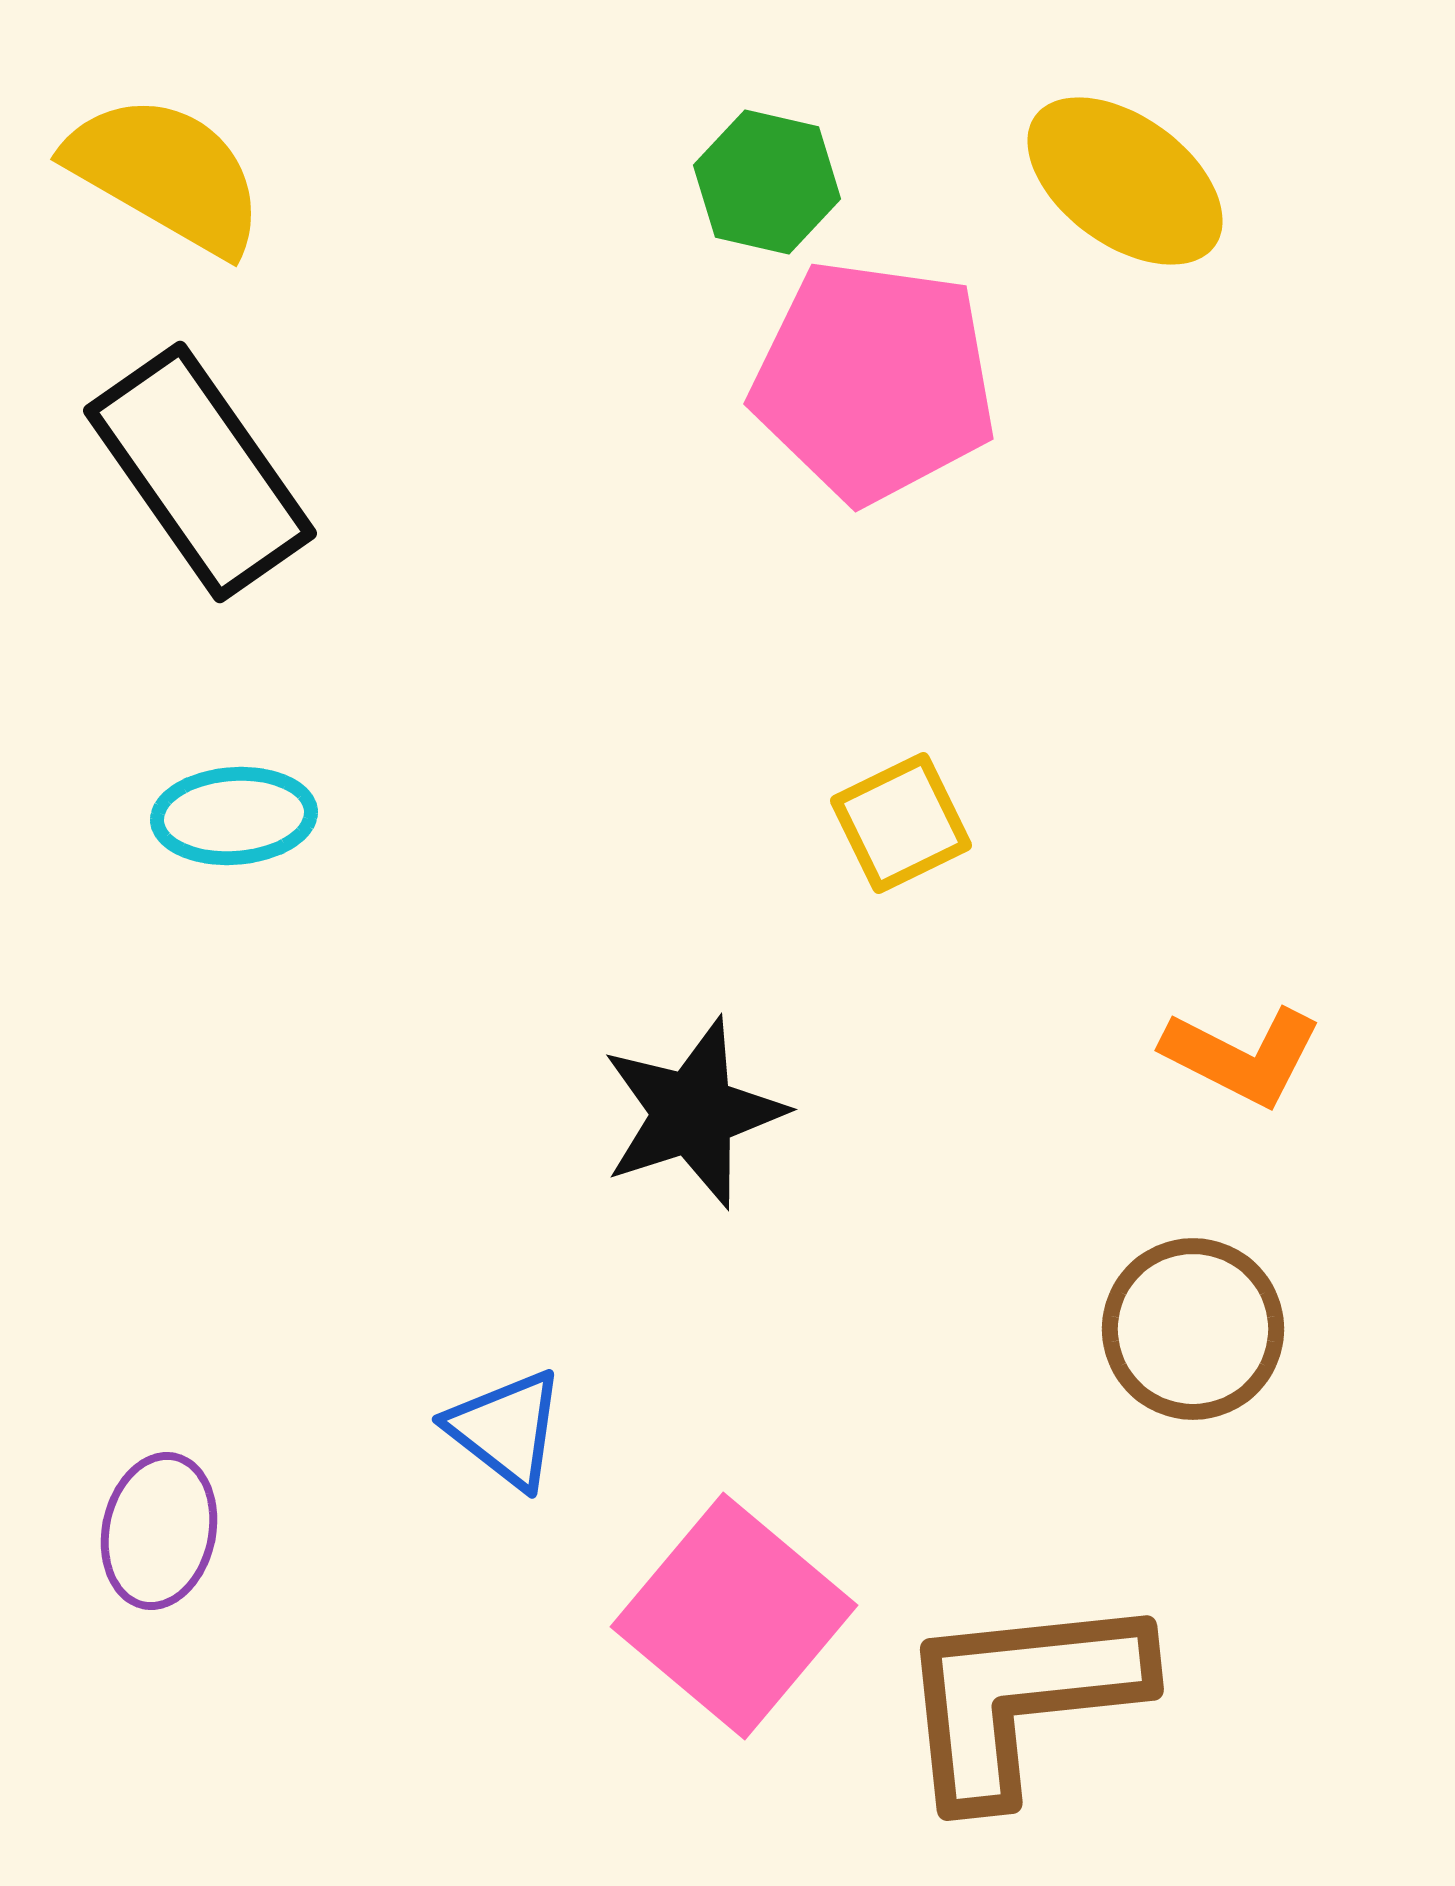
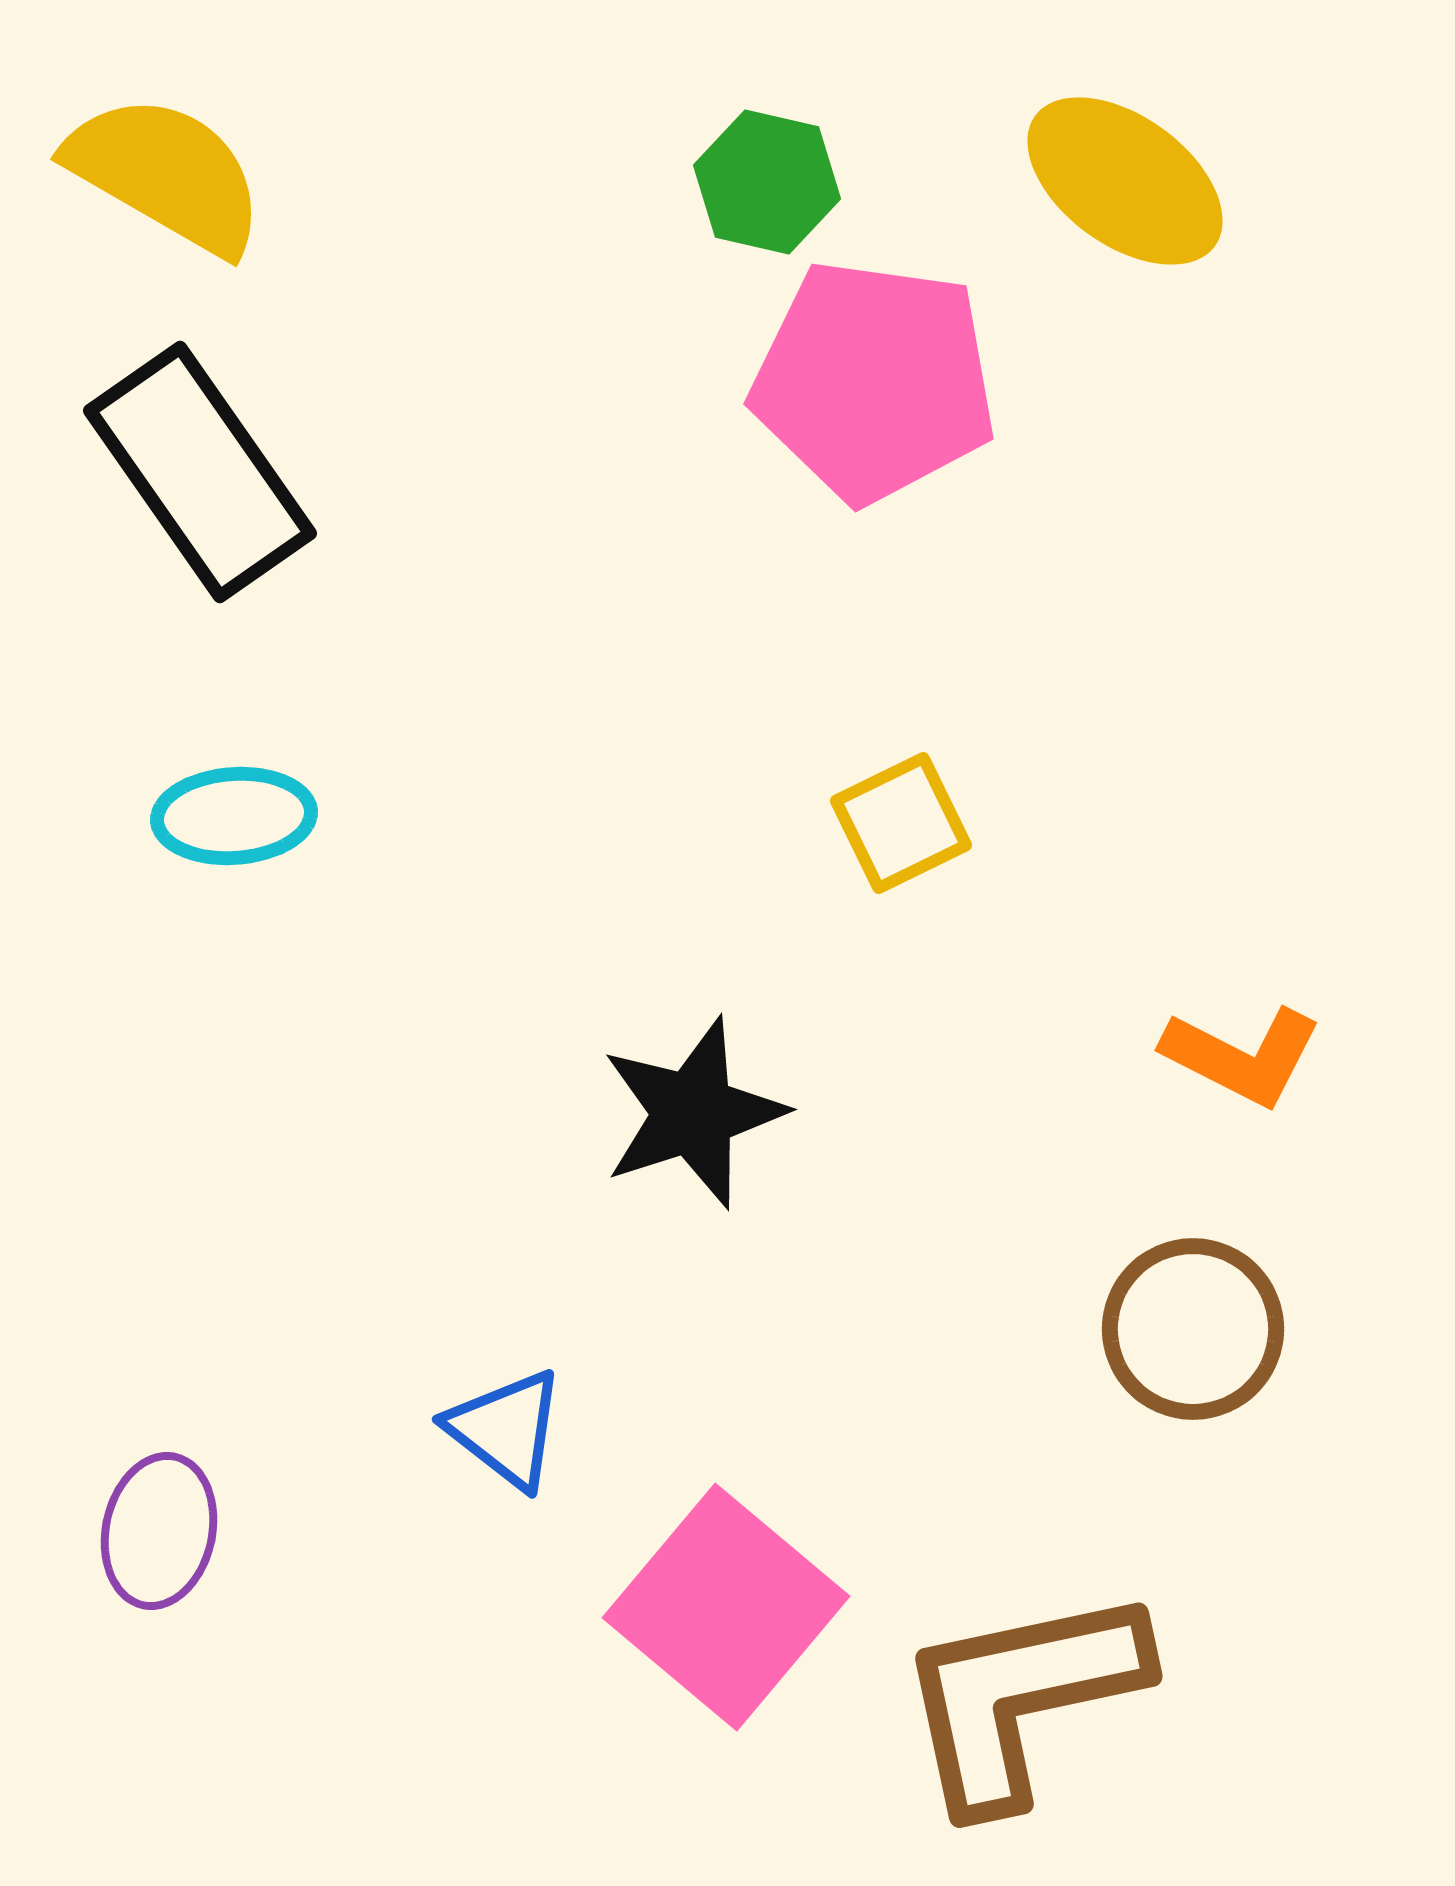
pink square: moved 8 px left, 9 px up
brown L-shape: rotated 6 degrees counterclockwise
